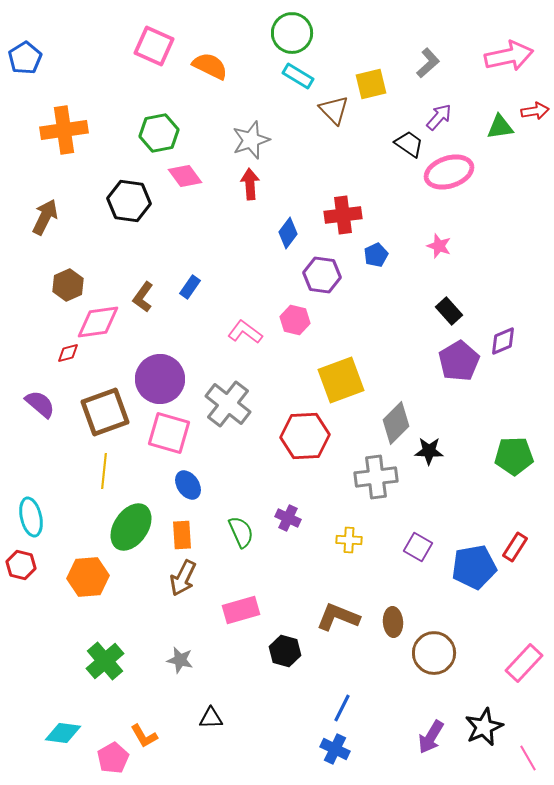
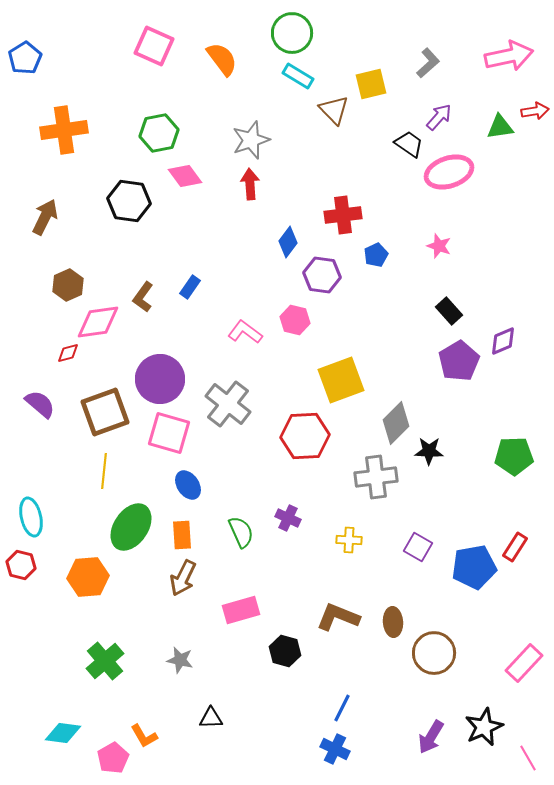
orange semicircle at (210, 66): moved 12 px right, 7 px up; rotated 27 degrees clockwise
blue diamond at (288, 233): moved 9 px down
